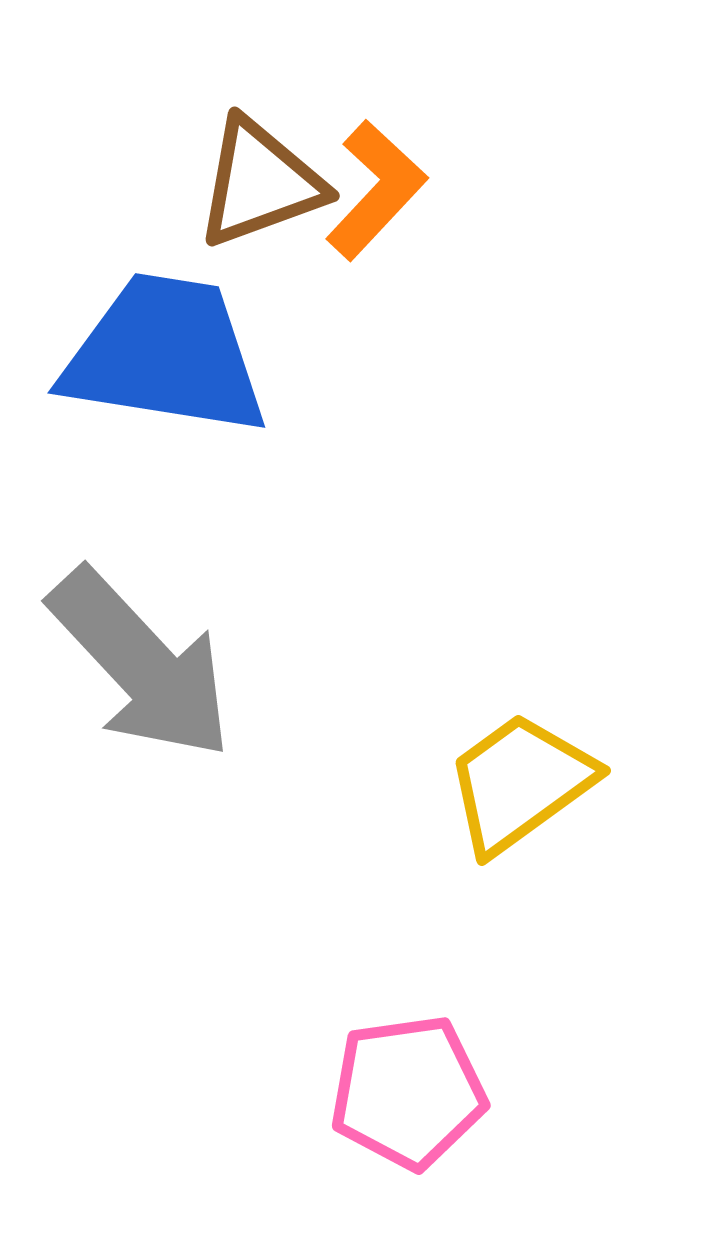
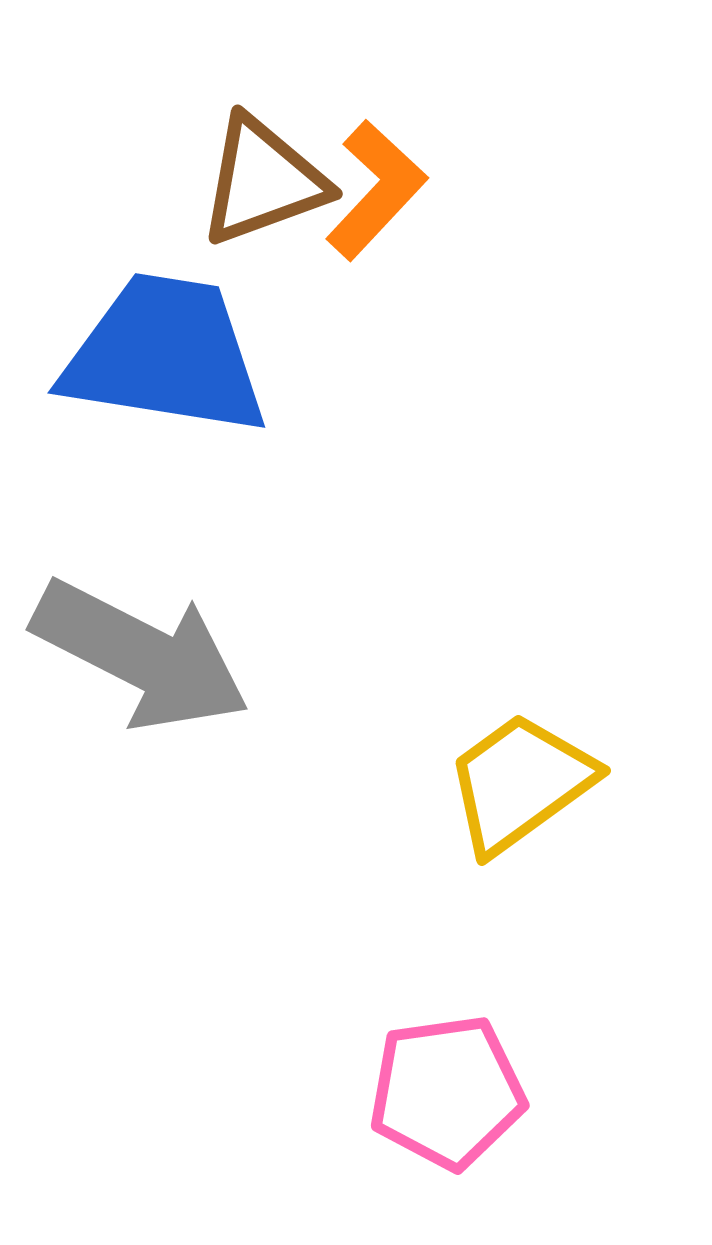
brown triangle: moved 3 px right, 2 px up
gray arrow: moved 9 px up; rotated 20 degrees counterclockwise
pink pentagon: moved 39 px right
